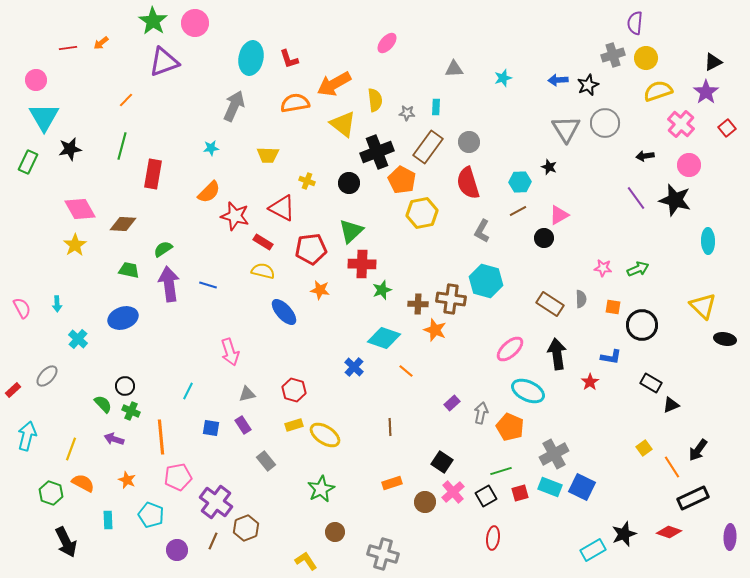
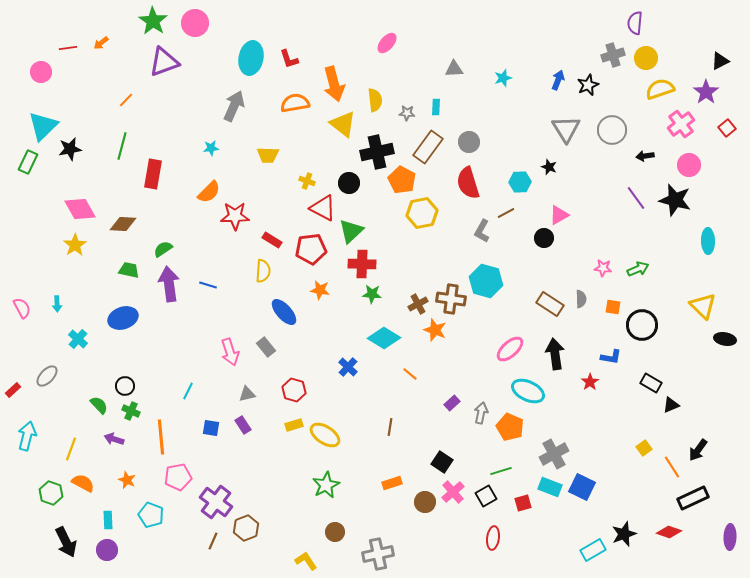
black triangle at (713, 62): moved 7 px right, 1 px up
pink circle at (36, 80): moved 5 px right, 8 px up
blue arrow at (558, 80): rotated 114 degrees clockwise
orange arrow at (334, 84): rotated 76 degrees counterclockwise
yellow semicircle at (658, 91): moved 2 px right, 2 px up
cyan triangle at (44, 117): moved 1 px left, 9 px down; rotated 16 degrees clockwise
gray circle at (605, 123): moved 7 px right, 7 px down
pink cross at (681, 124): rotated 12 degrees clockwise
black cross at (377, 152): rotated 8 degrees clockwise
red triangle at (282, 208): moved 41 px right
brown line at (518, 211): moved 12 px left, 2 px down
red star at (235, 216): rotated 16 degrees counterclockwise
red rectangle at (263, 242): moved 9 px right, 2 px up
yellow semicircle at (263, 271): rotated 80 degrees clockwise
green star at (382, 290): moved 10 px left, 4 px down; rotated 24 degrees clockwise
brown cross at (418, 304): rotated 30 degrees counterclockwise
cyan diamond at (384, 338): rotated 12 degrees clockwise
black arrow at (557, 354): moved 2 px left
blue cross at (354, 367): moved 6 px left
orange line at (406, 371): moved 4 px right, 3 px down
green semicircle at (103, 404): moved 4 px left, 1 px down
brown line at (390, 427): rotated 12 degrees clockwise
gray rectangle at (266, 461): moved 114 px up
green star at (321, 489): moved 5 px right, 4 px up
red square at (520, 493): moved 3 px right, 10 px down
purple circle at (177, 550): moved 70 px left
gray cross at (383, 554): moved 5 px left; rotated 28 degrees counterclockwise
